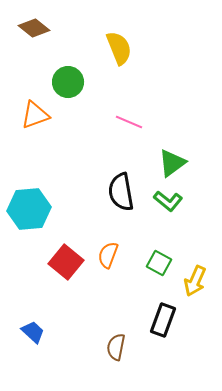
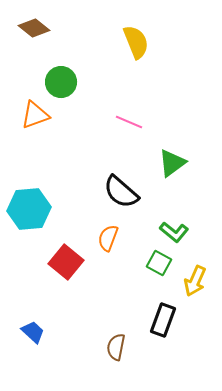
yellow semicircle: moved 17 px right, 6 px up
green circle: moved 7 px left
black semicircle: rotated 39 degrees counterclockwise
green L-shape: moved 6 px right, 31 px down
orange semicircle: moved 17 px up
